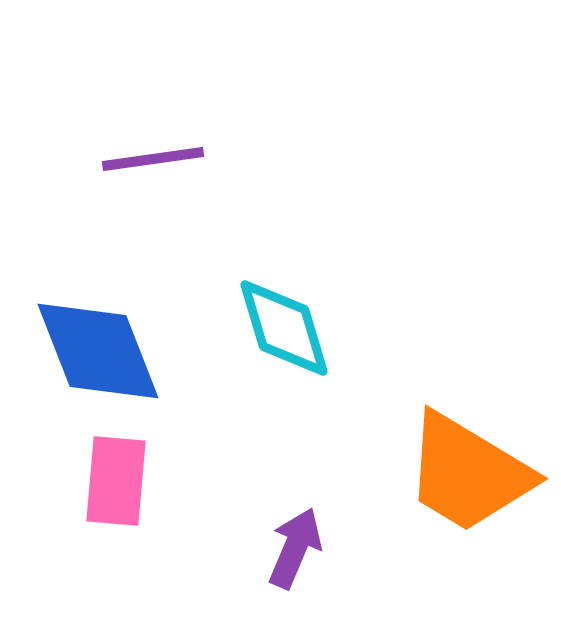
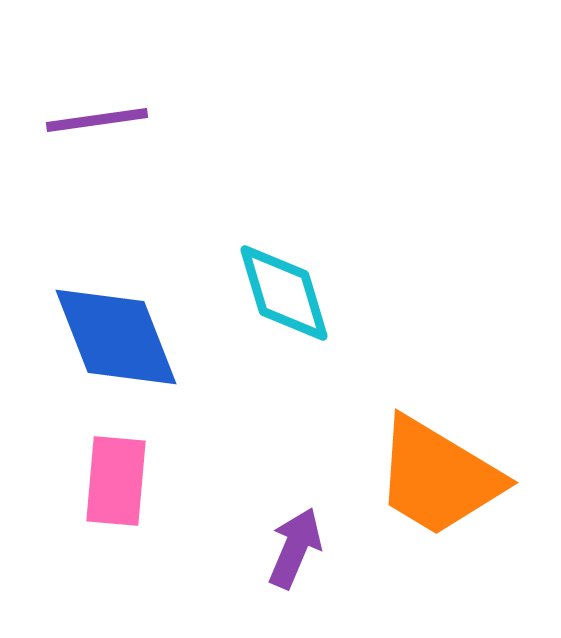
purple line: moved 56 px left, 39 px up
cyan diamond: moved 35 px up
blue diamond: moved 18 px right, 14 px up
orange trapezoid: moved 30 px left, 4 px down
